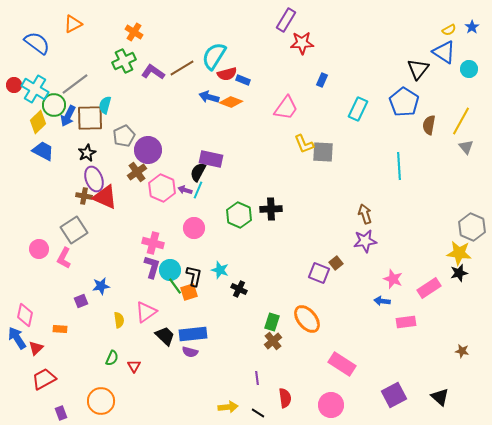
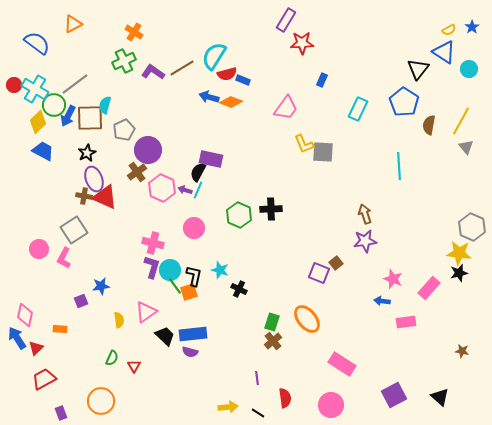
gray pentagon at (124, 136): moved 6 px up
pink rectangle at (429, 288): rotated 15 degrees counterclockwise
